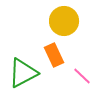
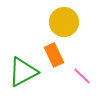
yellow circle: moved 1 px down
green triangle: moved 1 px up
